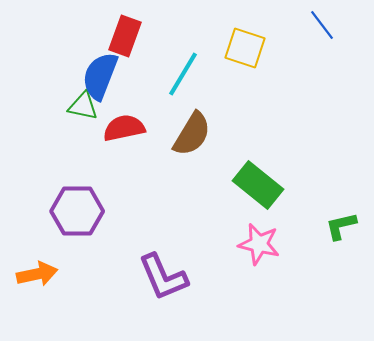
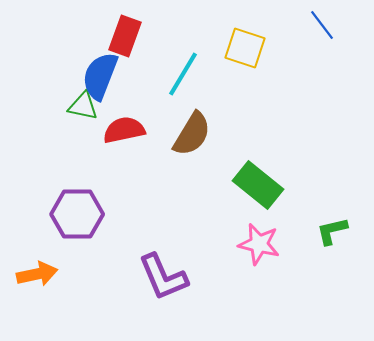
red semicircle: moved 2 px down
purple hexagon: moved 3 px down
green L-shape: moved 9 px left, 5 px down
